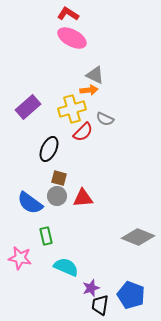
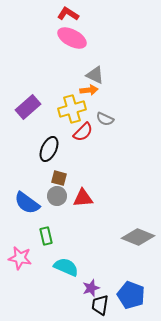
blue semicircle: moved 3 px left
